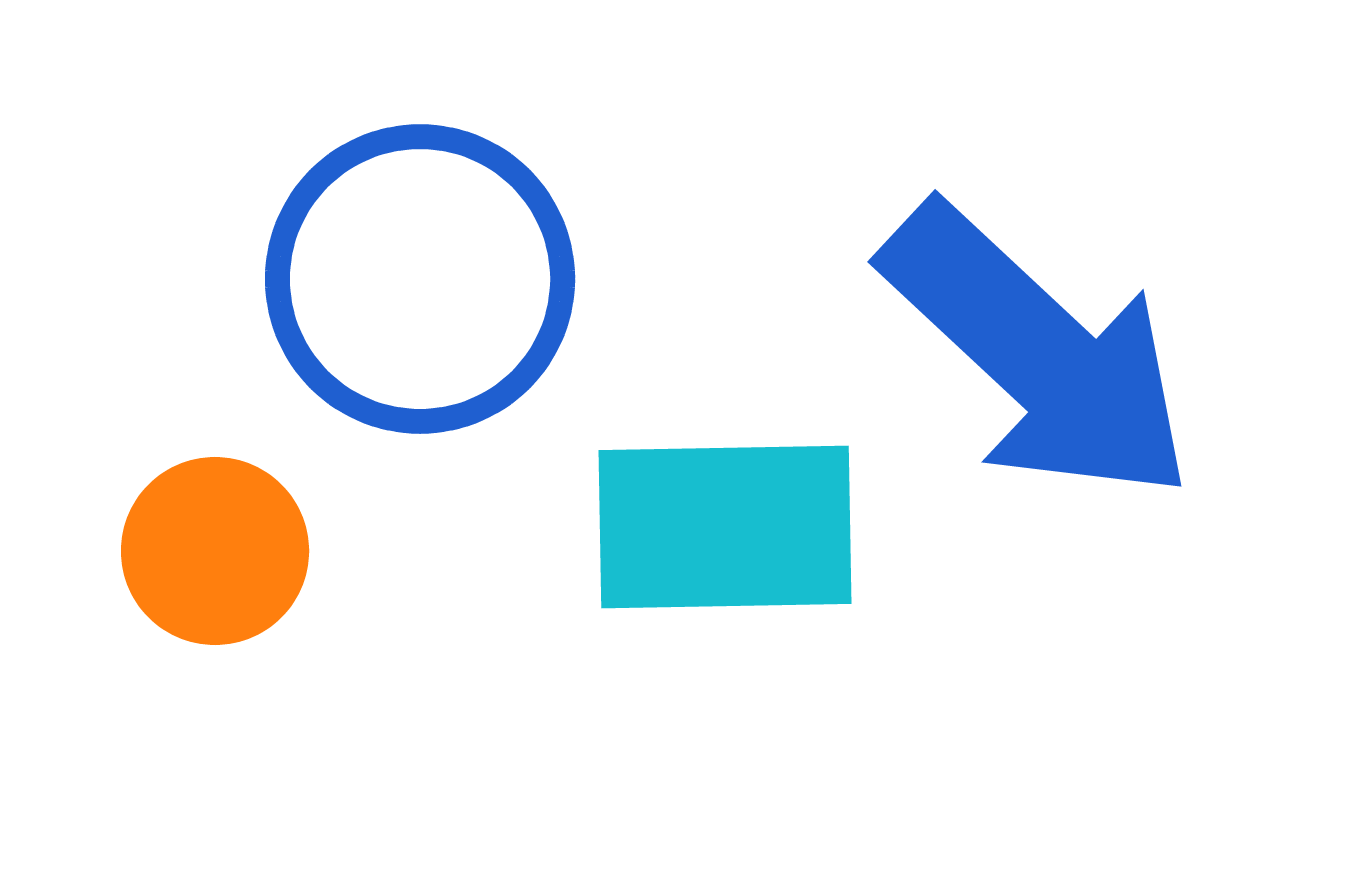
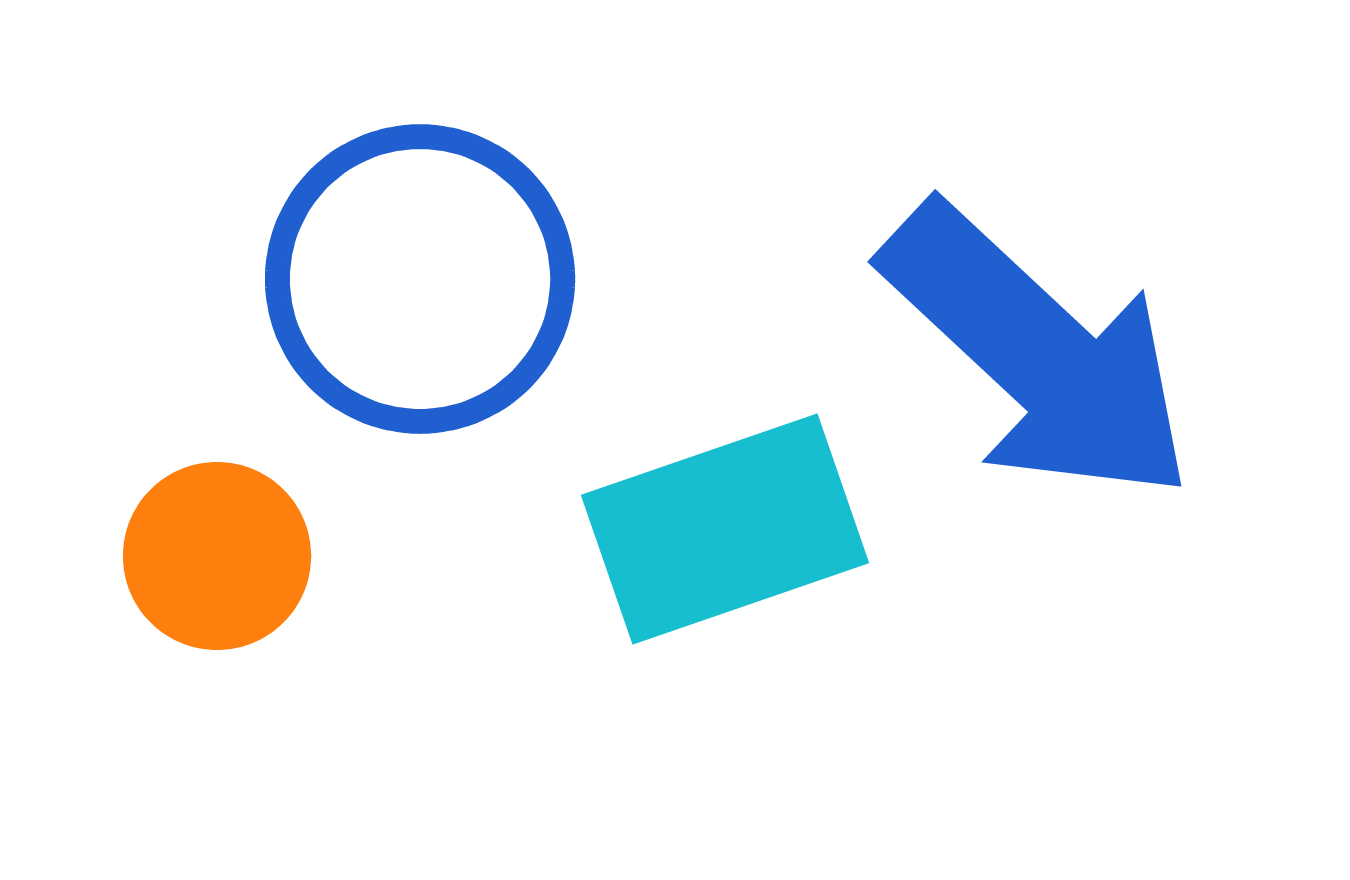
cyan rectangle: moved 2 px down; rotated 18 degrees counterclockwise
orange circle: moved 2 px right, 5 px down
